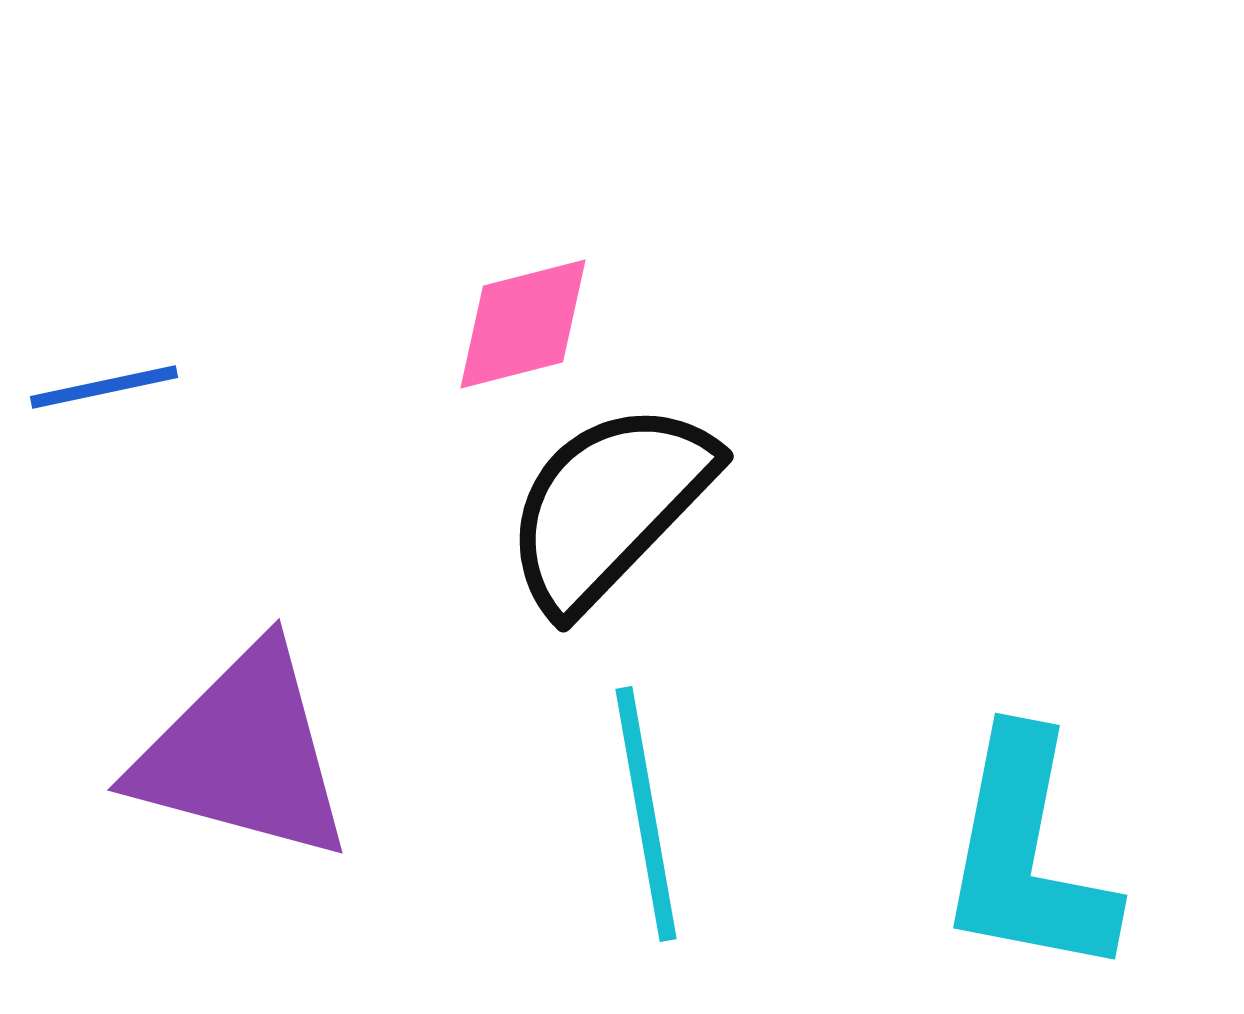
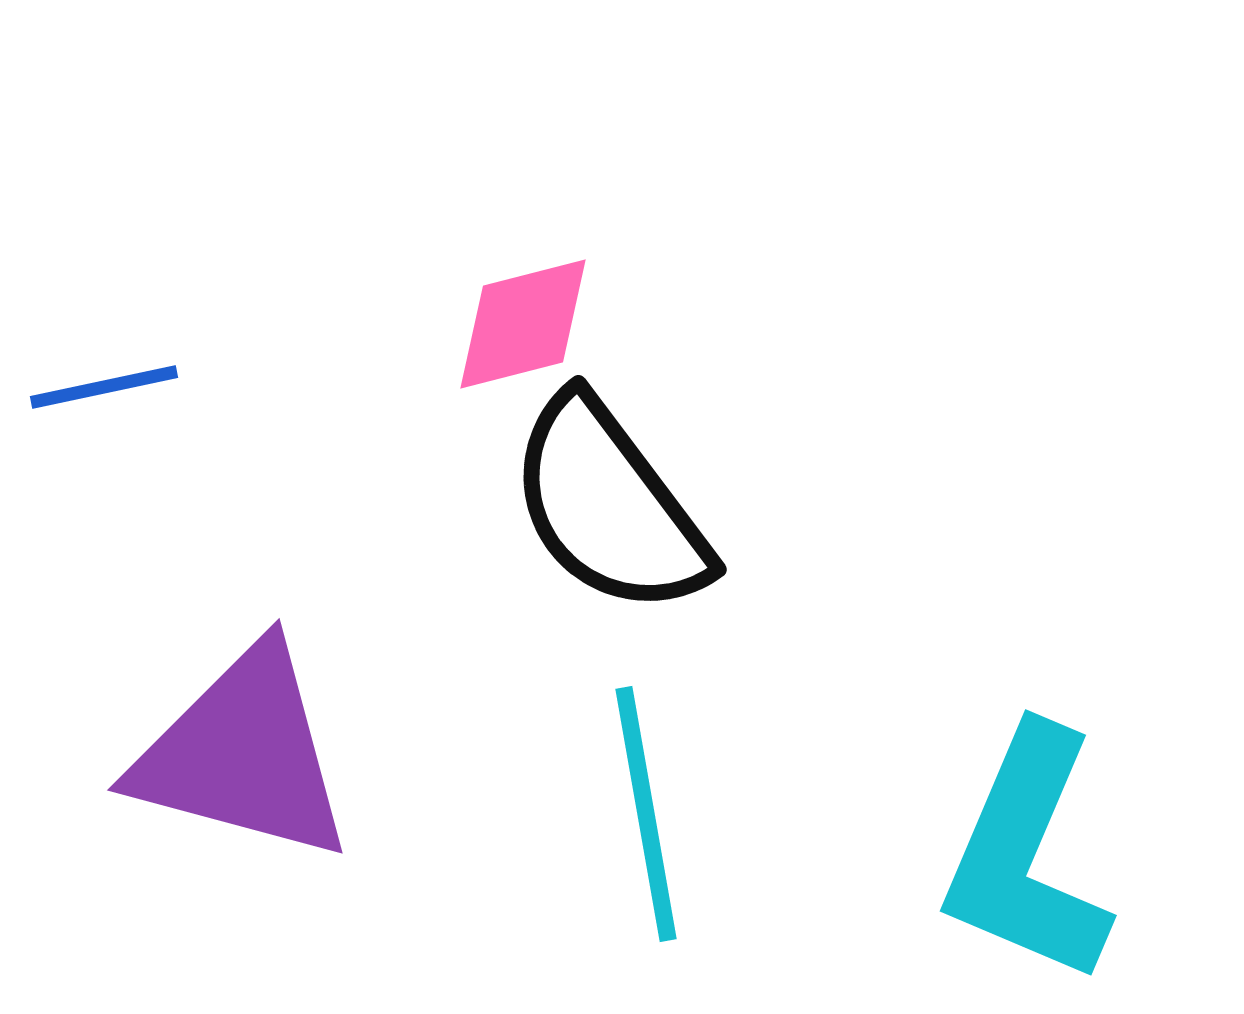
black semicircle: rotated 81 degrees counterclockwise
cyan L-shape: rotated 12 degrees clockwise
